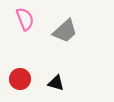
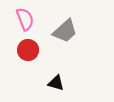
red circle: moved 8 px right, 29 px up
